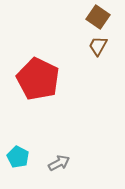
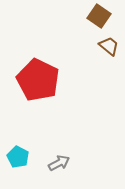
brown square: moved 1 px right, 1 px up
brown trapezoid: moved 11 px right; rotated 100 degrees clockwise
red pentagon: moved 1 px down
